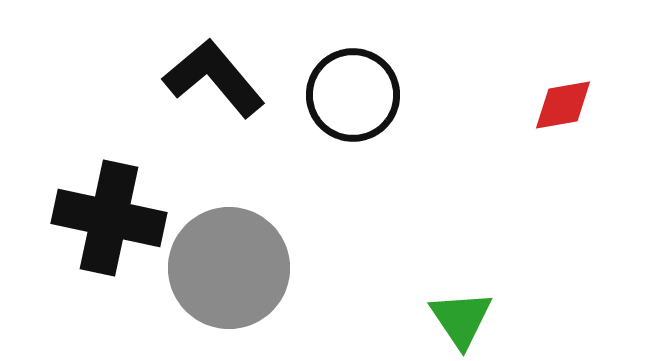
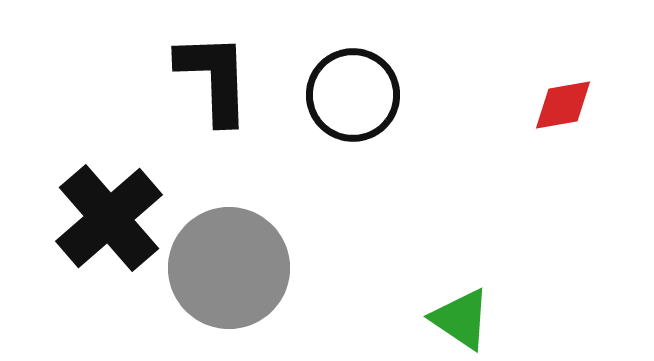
black L-shape: rotated 38 degrees clockwise
black cross: rotated 37 degrees clockwise
green triangle: rotated 22 degrees counterclockwise
